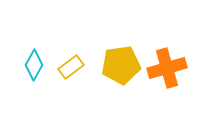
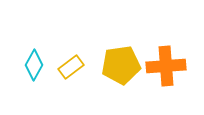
orange cross: moved 1 px left, 2 px up; rotated 12 degrees clockwise
